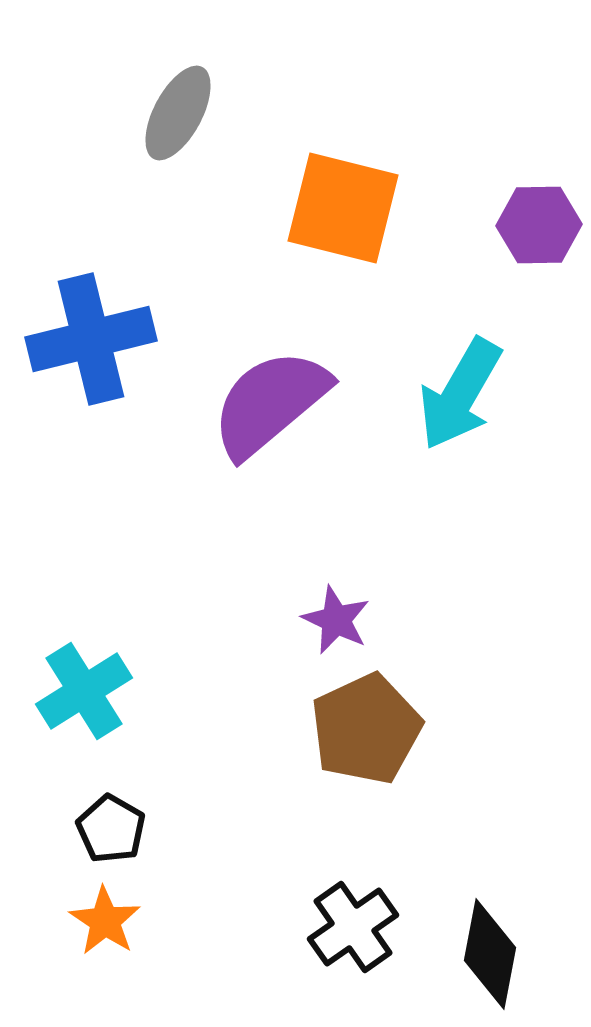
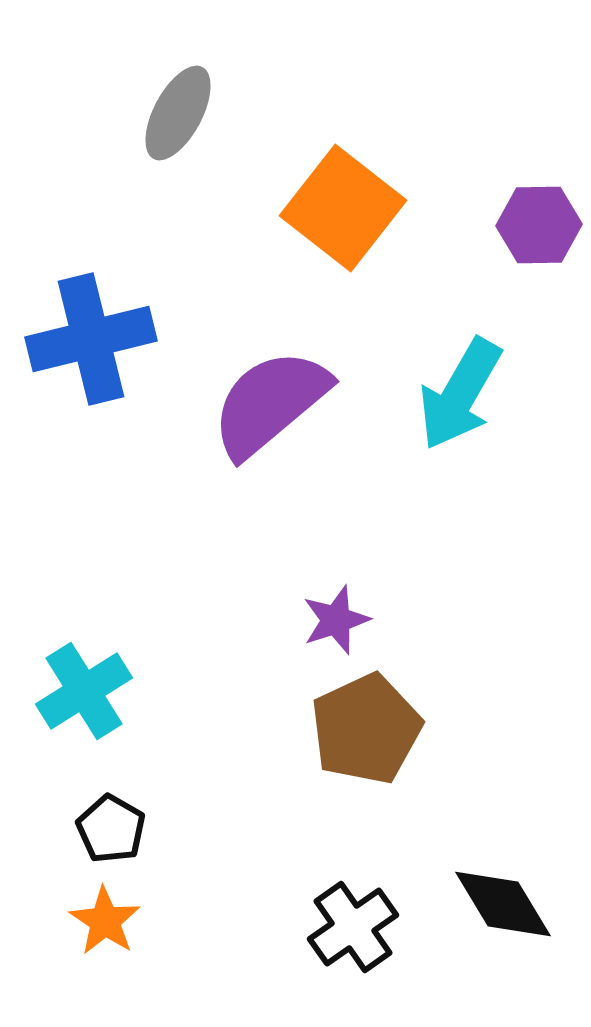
orange square: rotated 24 degrees clockwise
purple star: rotated 28 degrees clockwise
black diamond: moved 13 px right, 50 px up; rotated 42 degrees counterclockwise
